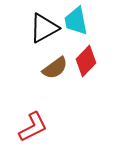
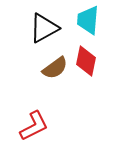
cyan trapezoid: moved 12 px right, 1 px up; rotated 16 degrees clockwise
red diamond: rotated 32 degrees counterclockwise
red L-shape: moved 1 px right, 1 px up
